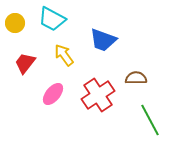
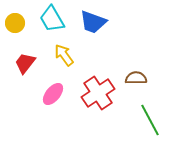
cyan trapezoid: rotated 32 degrees clockwise
blue trapezoid: moved 10 px left, 18 px up
red cross: moved 2 px up
